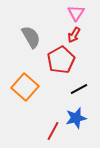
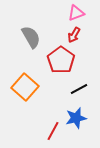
pink triangle: rotated 36 degrees clockwise
red pentagon: rotated 8 degrees counterclockwise
